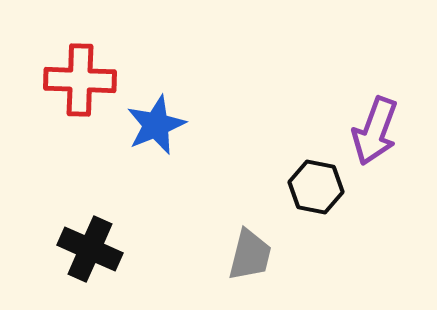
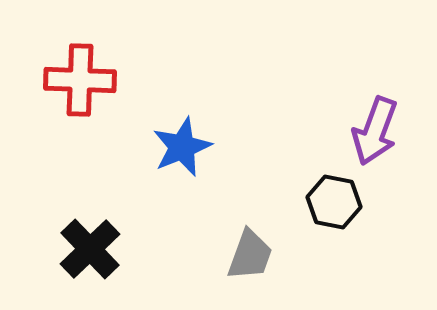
blue star: moved 26 px right, 22 px down
black hexagon: moved 18 px right, 15 px down
black cross: rotated 22 degrees clockwise
gray trapezoid: rotated 6 degrees clockwise
